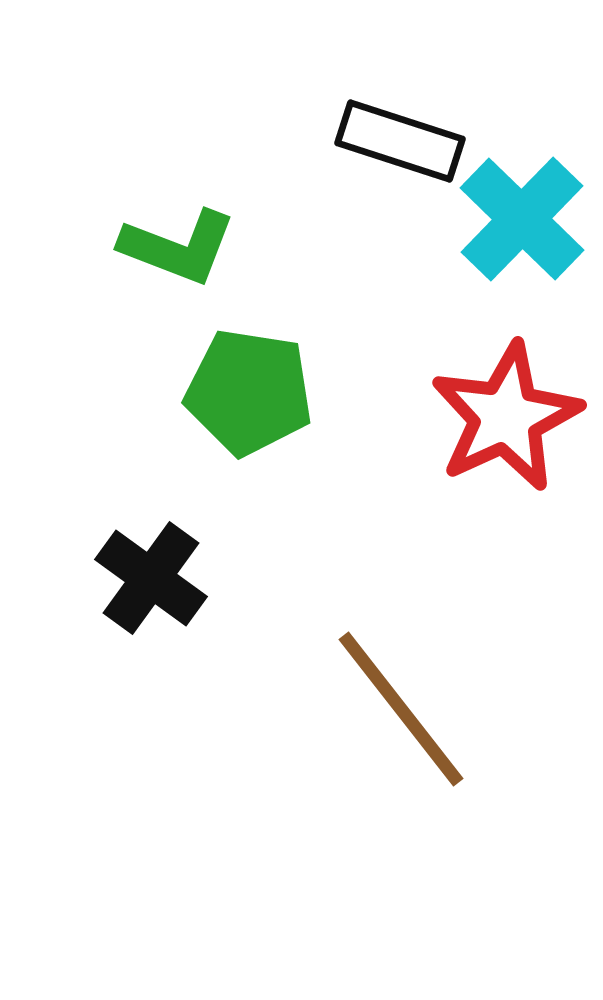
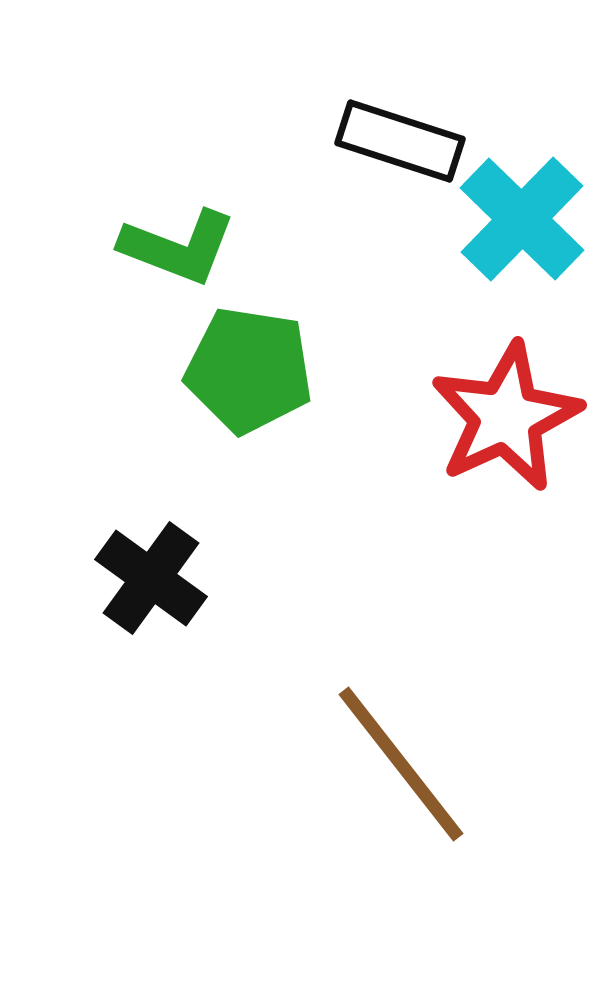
green pentagon: moved 22 px up
brown line: moved 55 px down
